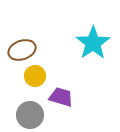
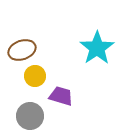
cyan star: moved 4 px right, 5 px down
purple trapezoid: moved 1 px up
gray circle: moved 1 px down
